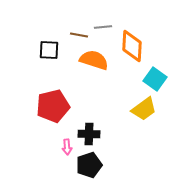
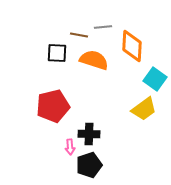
black square: moved 8 px right, 3 px down
pink arrow: moved 3 px right
